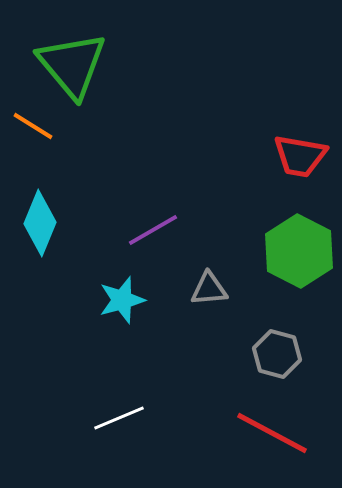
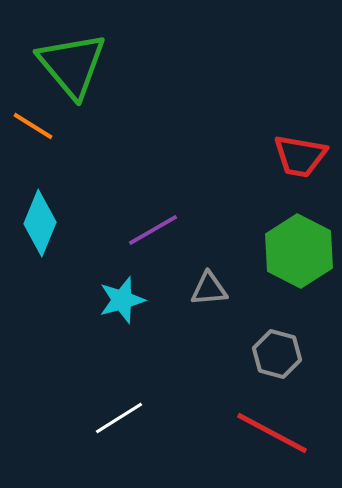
white line: rotated 9 degrees counterclockwise
